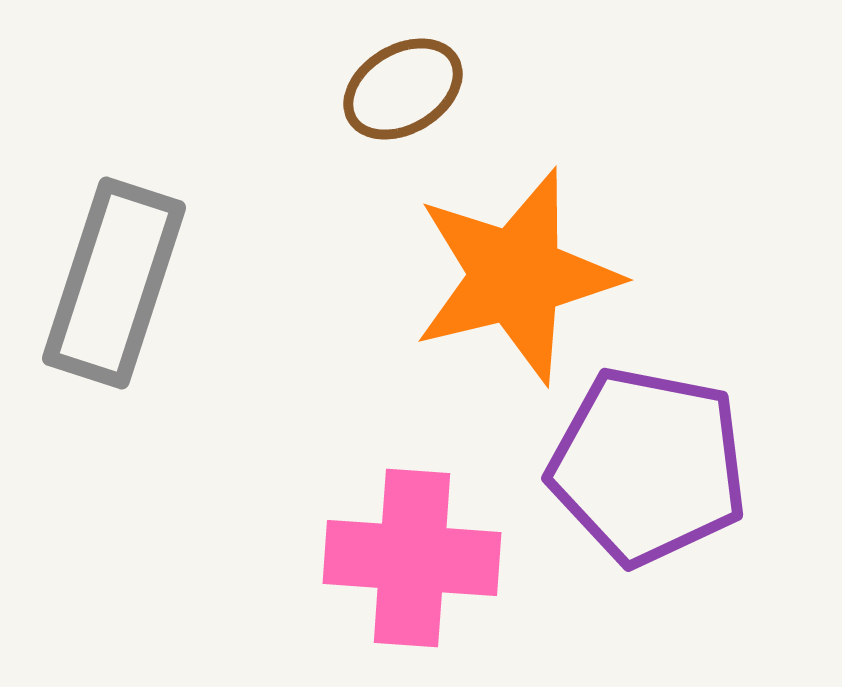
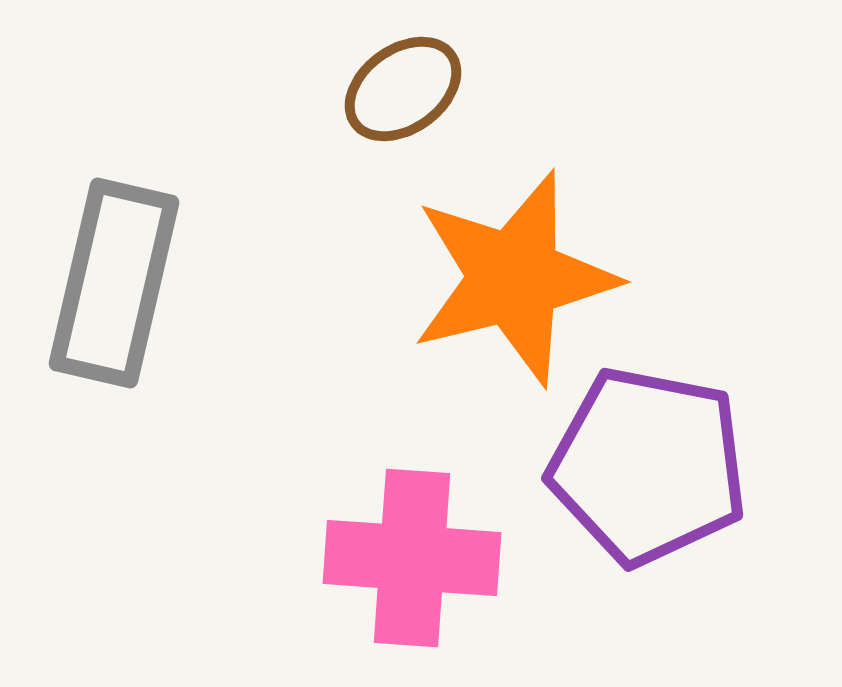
brown ellipse: rotated 5 degrees counterclockwise
orange star: moved 2 px left, 2 px down
gray rectangle: rotated 5 degrees counterclockwise
